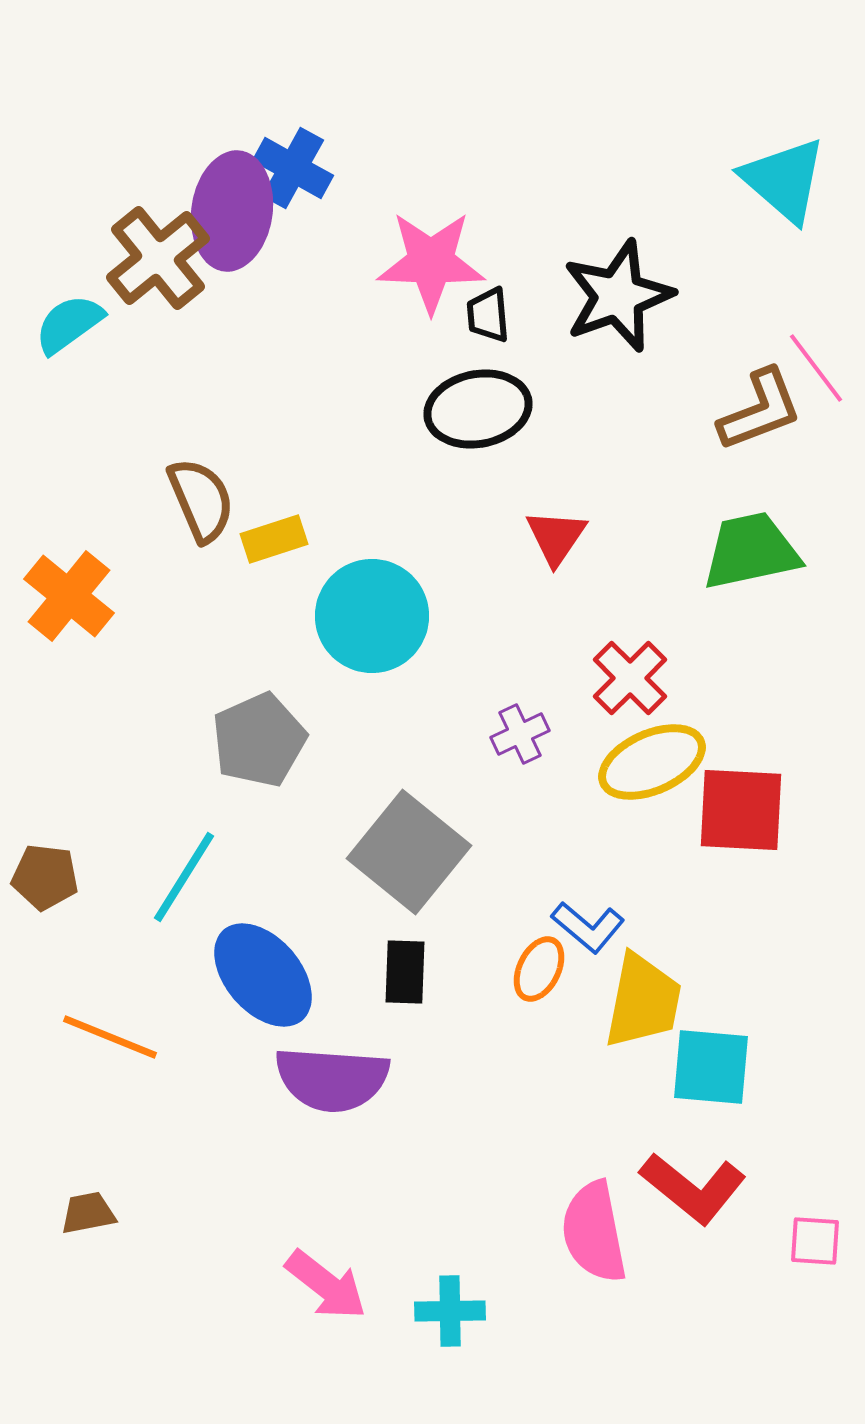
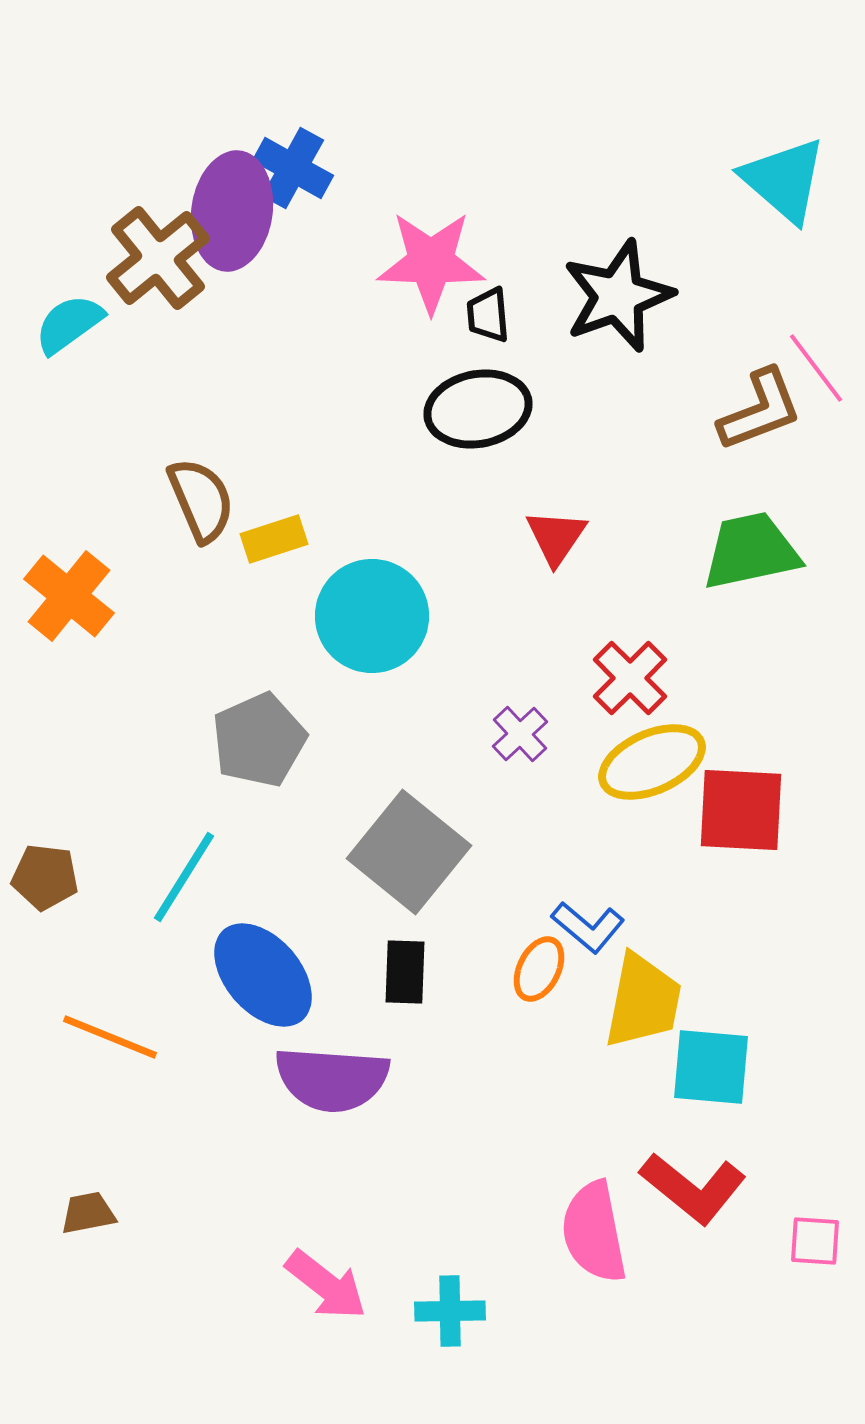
purple cross: rotated 18 degrees counterclockwise
